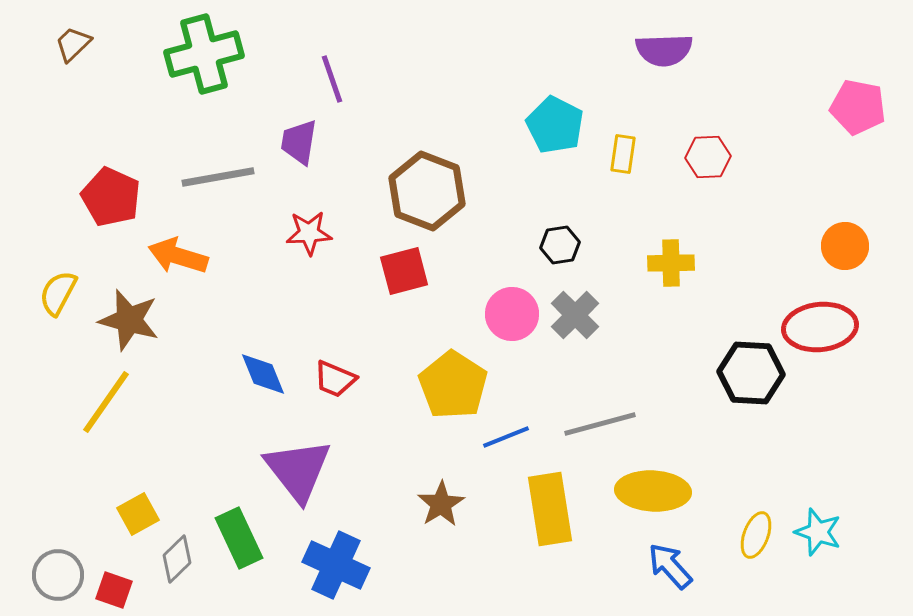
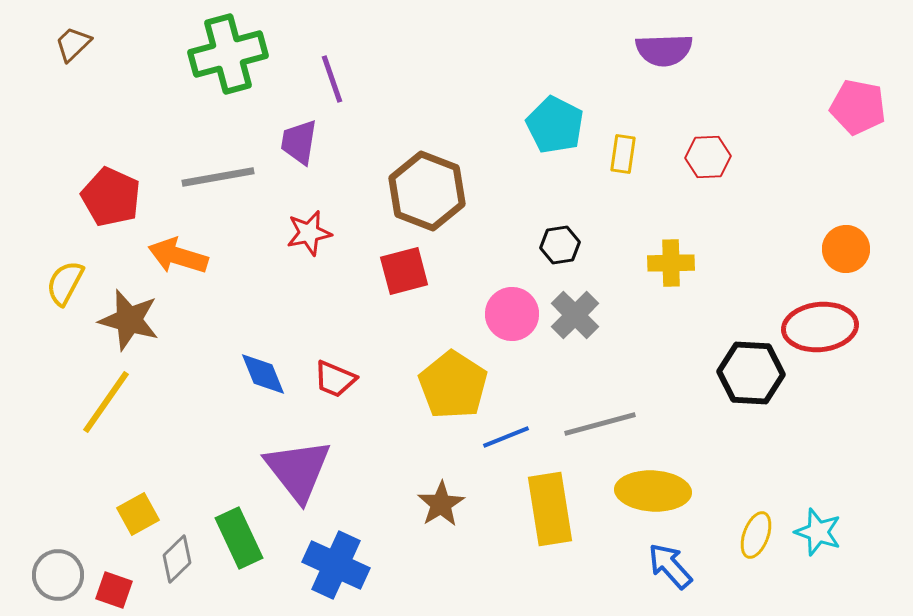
green cross at (204, 54): moved 24 px right
red star at (309, 233): rotated 9 degrees counterclockwise
orange circle at (845, 246): moved 1 px right, 3 px down
yellow semicircle at (58, 293): moved 7 px right, 10 px up
